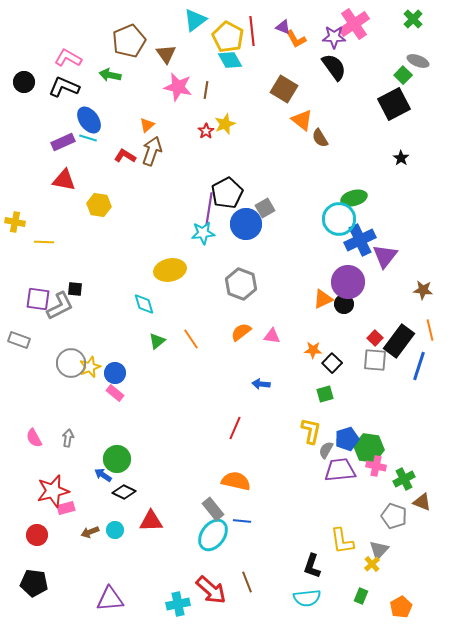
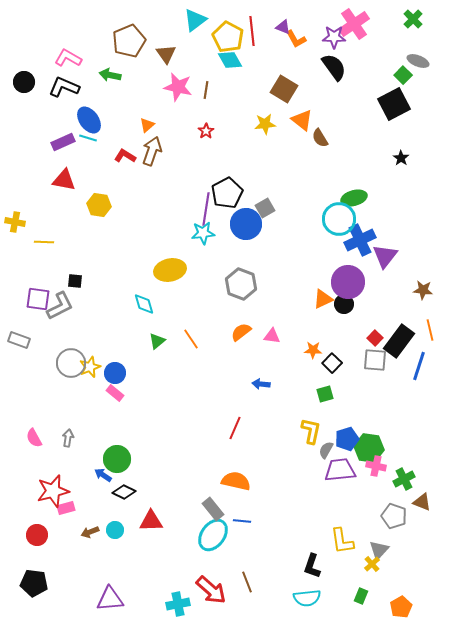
yellow star at (225, 124): moved 40 px right; rotated 15 degrees clockwise
purple line at (209, 209): moved 3 px left
black square at (75, 289): moved 8 px up
